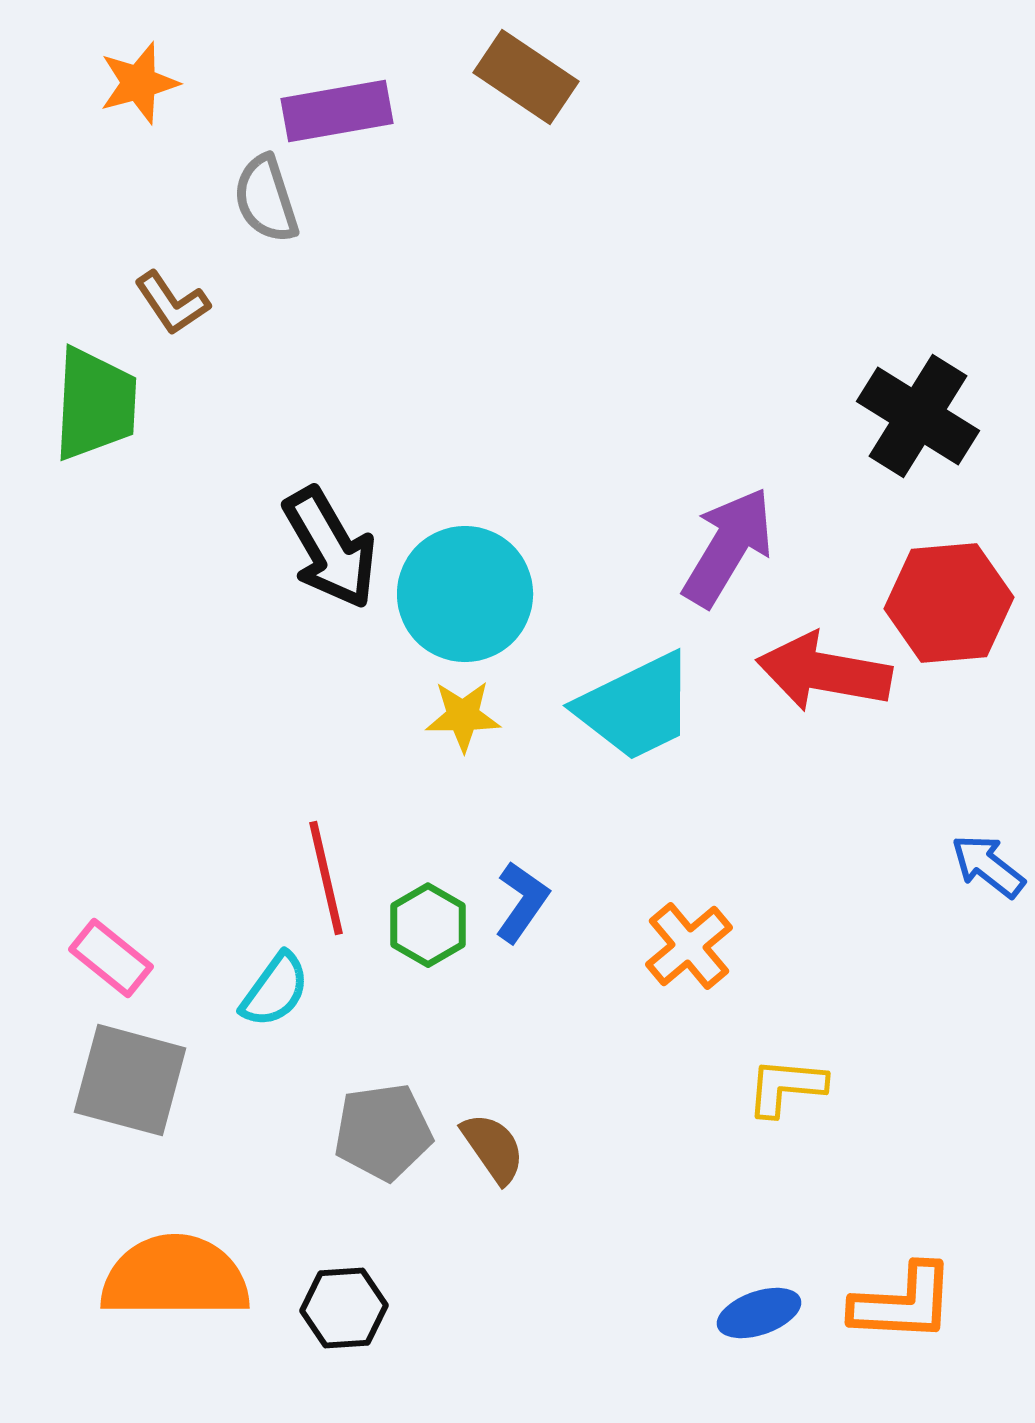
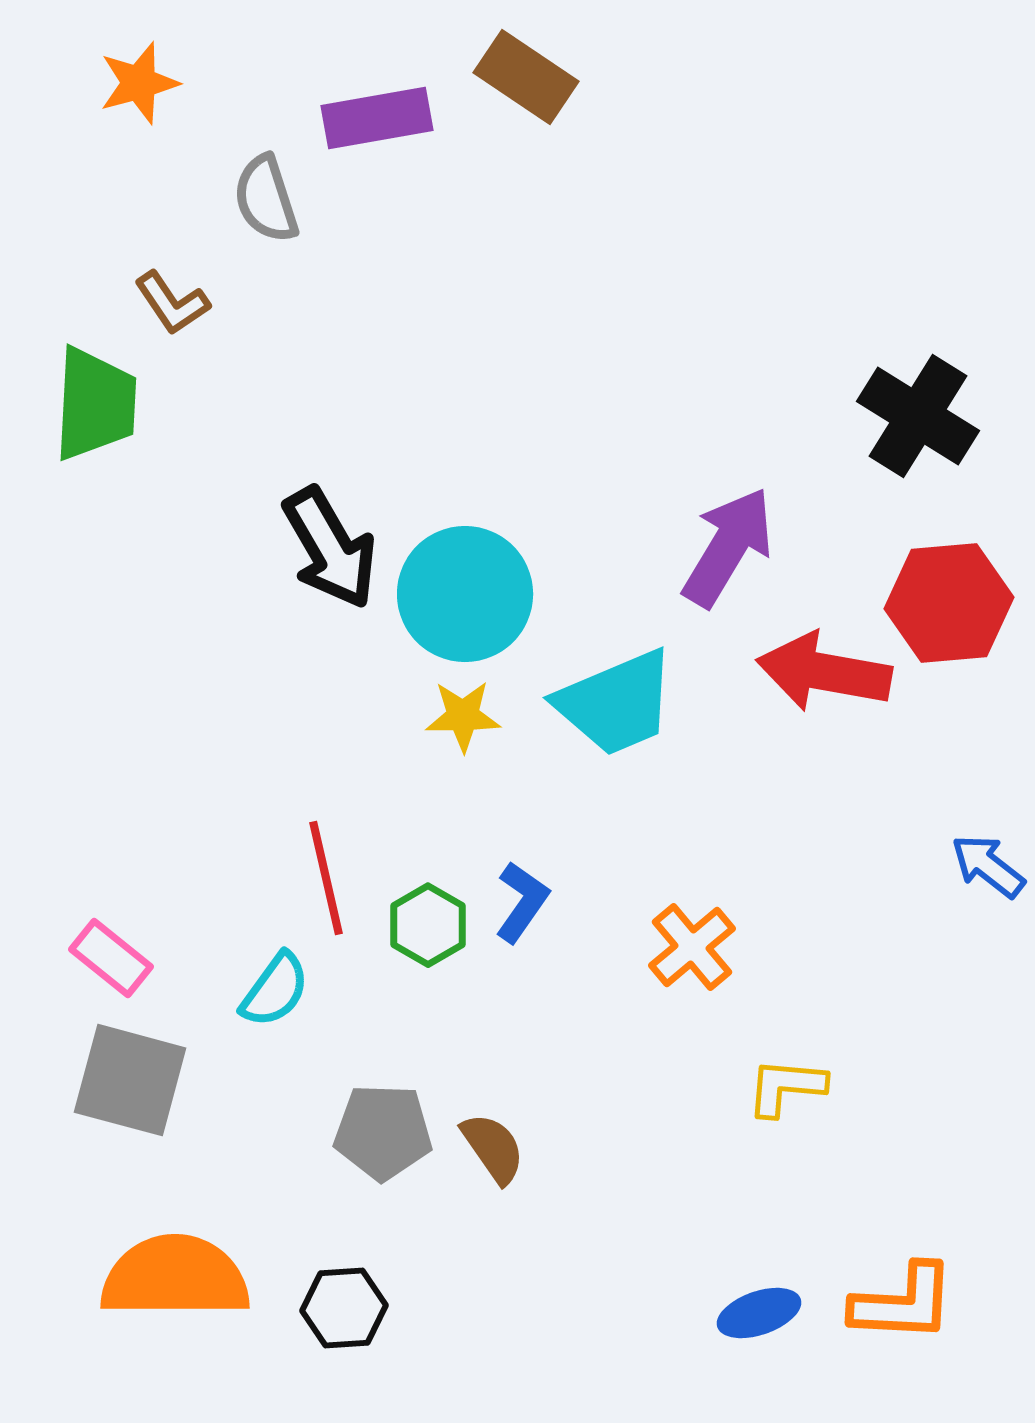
purple rectangle: moved 40 px right, 7 px down
cyan trapezoid: moved 20 px left, 4 px up; rotated 3 degrees clockwise
orange cross: moved 3 px right, 1 px down
gray pentagon: rotated 10 degrees clockwise
